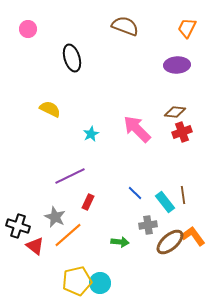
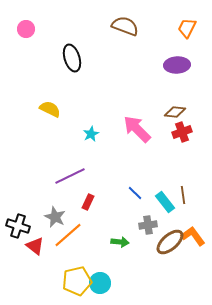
pink circle: moved 2 px left
